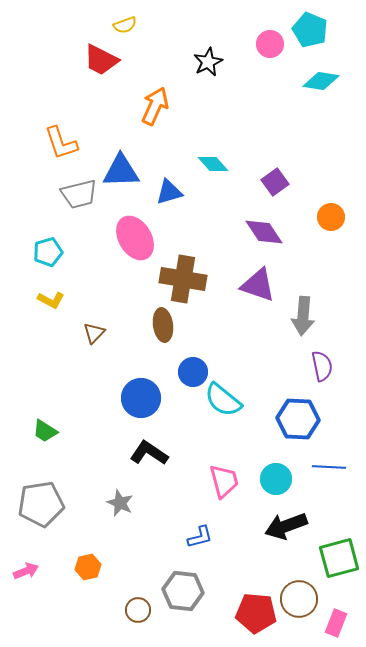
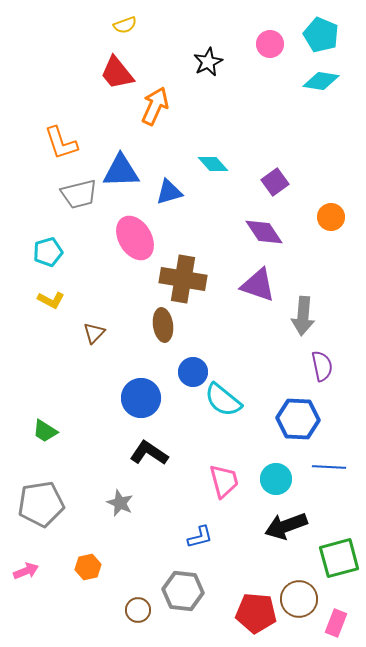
cyan pentagon at (310, 30): moved 11 px right, 5 px down
red trapezoid at (101, 60): moved 16 px right, 13 px down; rotated 24 degrees clockwise
